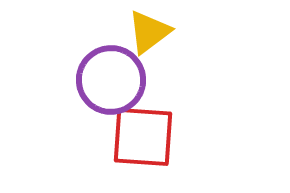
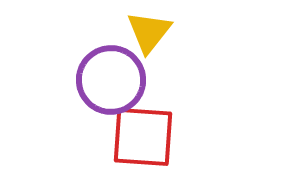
yellow triangle: rotated 15 degrees counterclockwise
